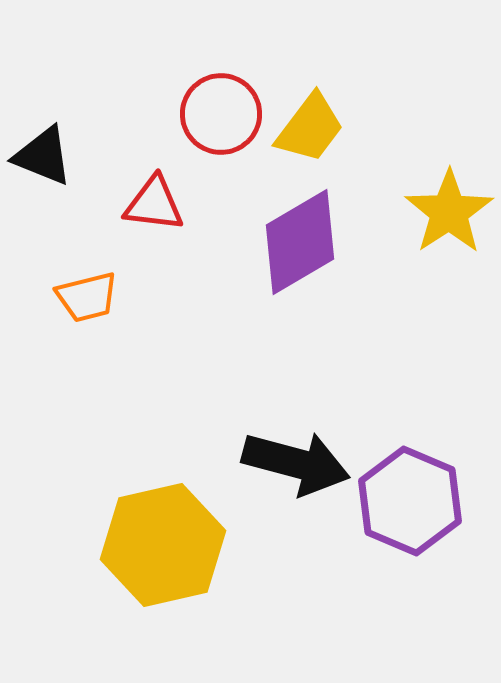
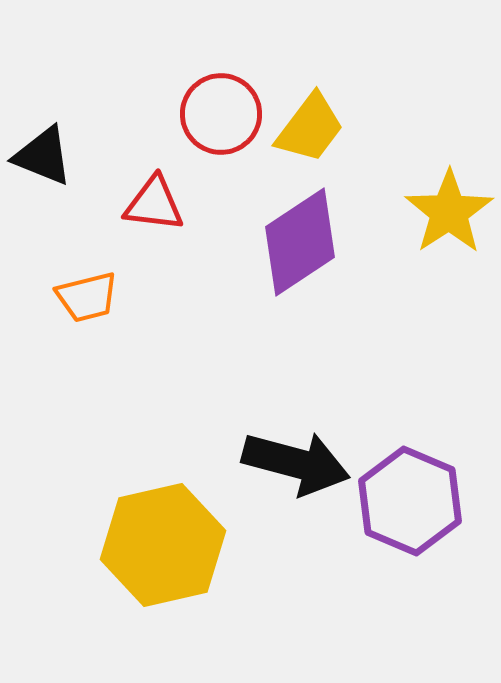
purple diamond: rotated 3 degrees counterclockwise
